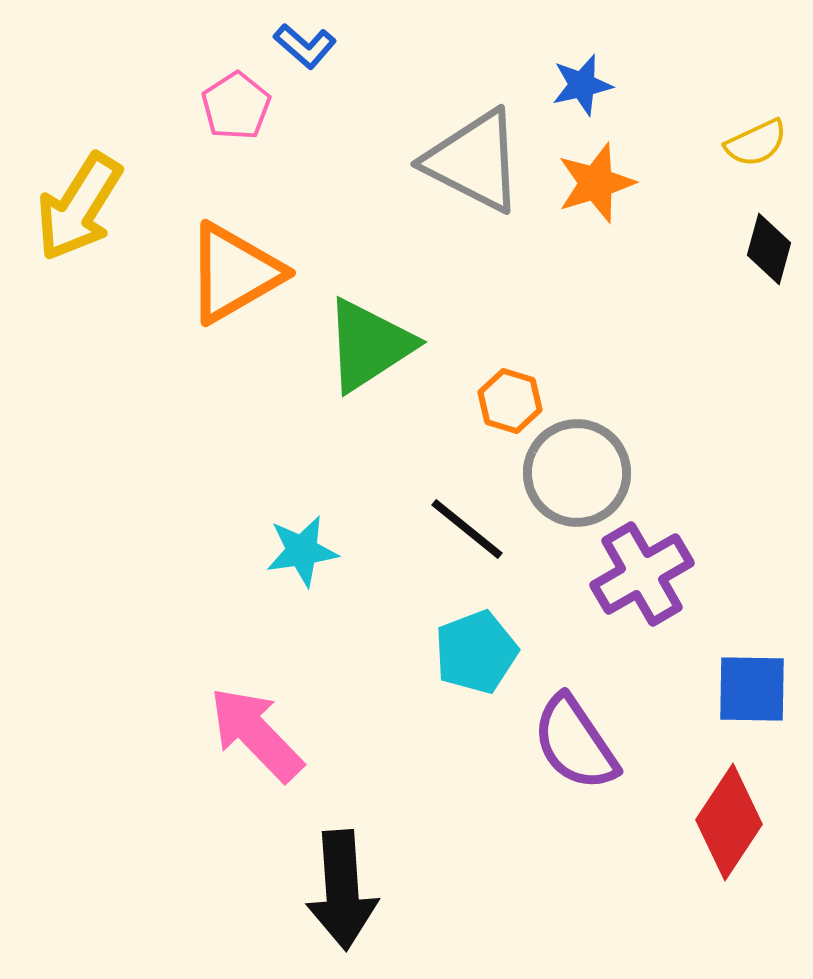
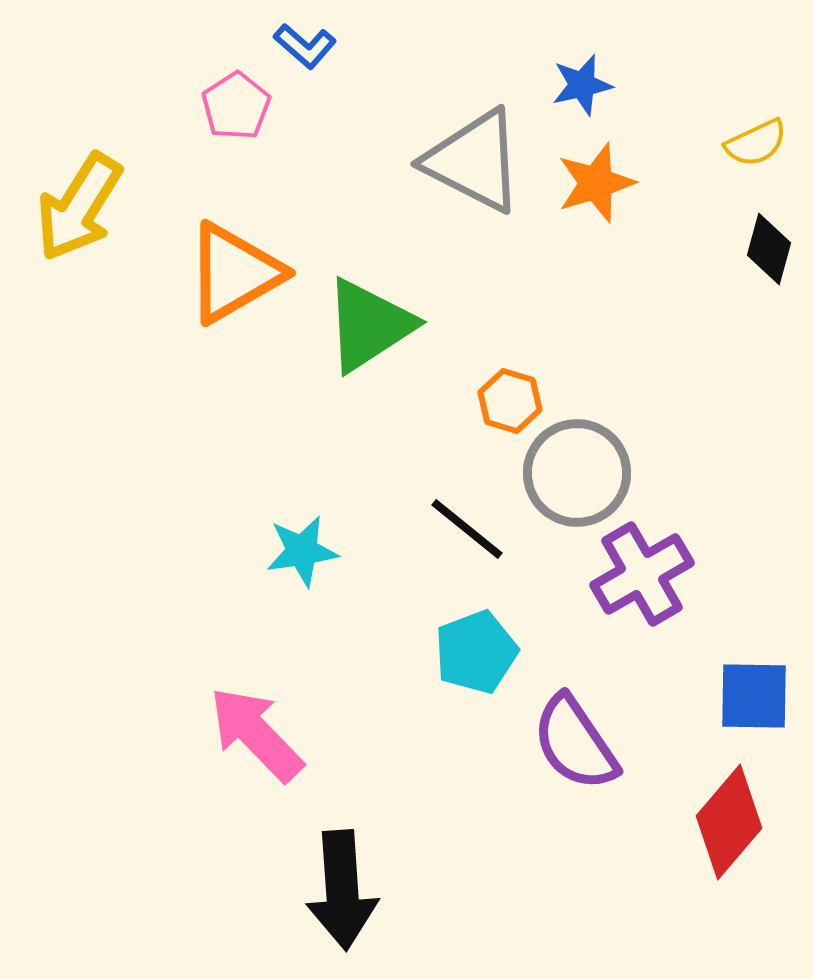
green triangle: moved 20 px up
blue square: moved 2 px right, 7 px down
red diamond: rotated 7 degrees clockwise
